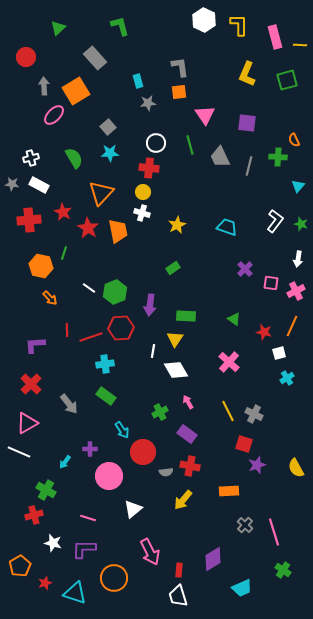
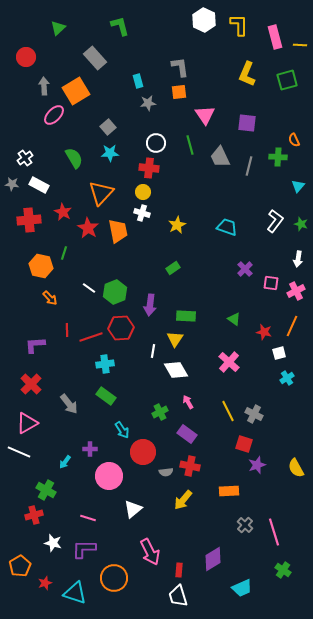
white cross at (31, 158): moved 6 px left; rotated 21 degrees counterclockwise
